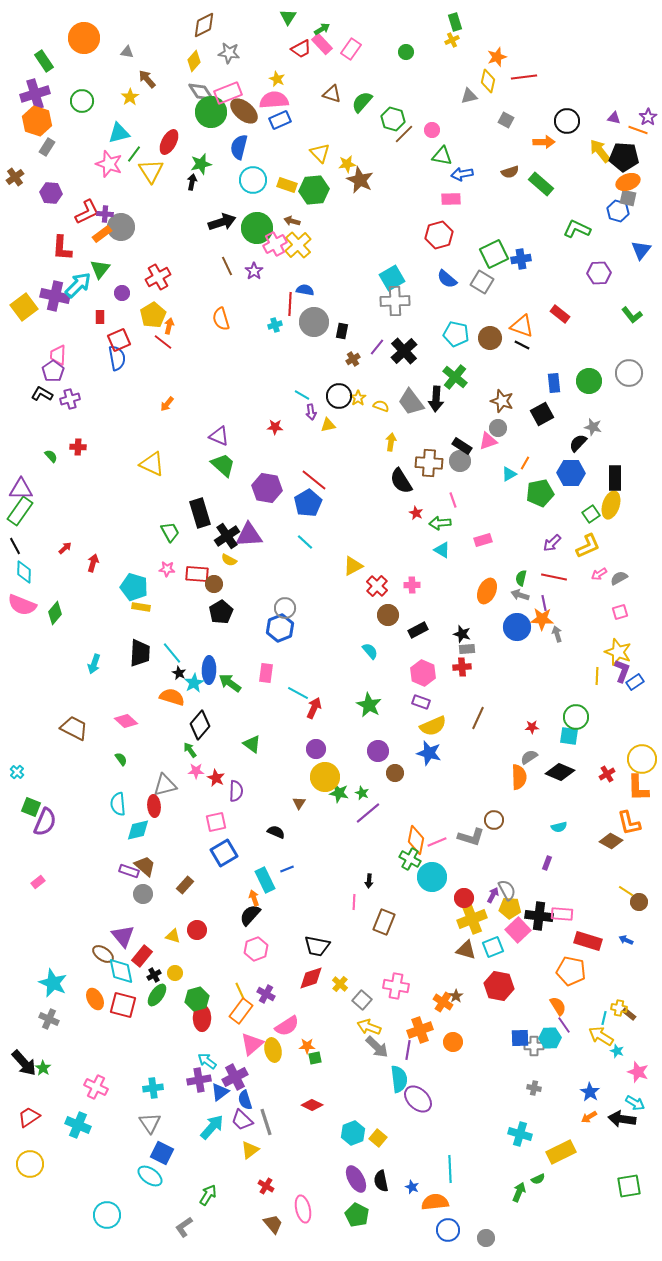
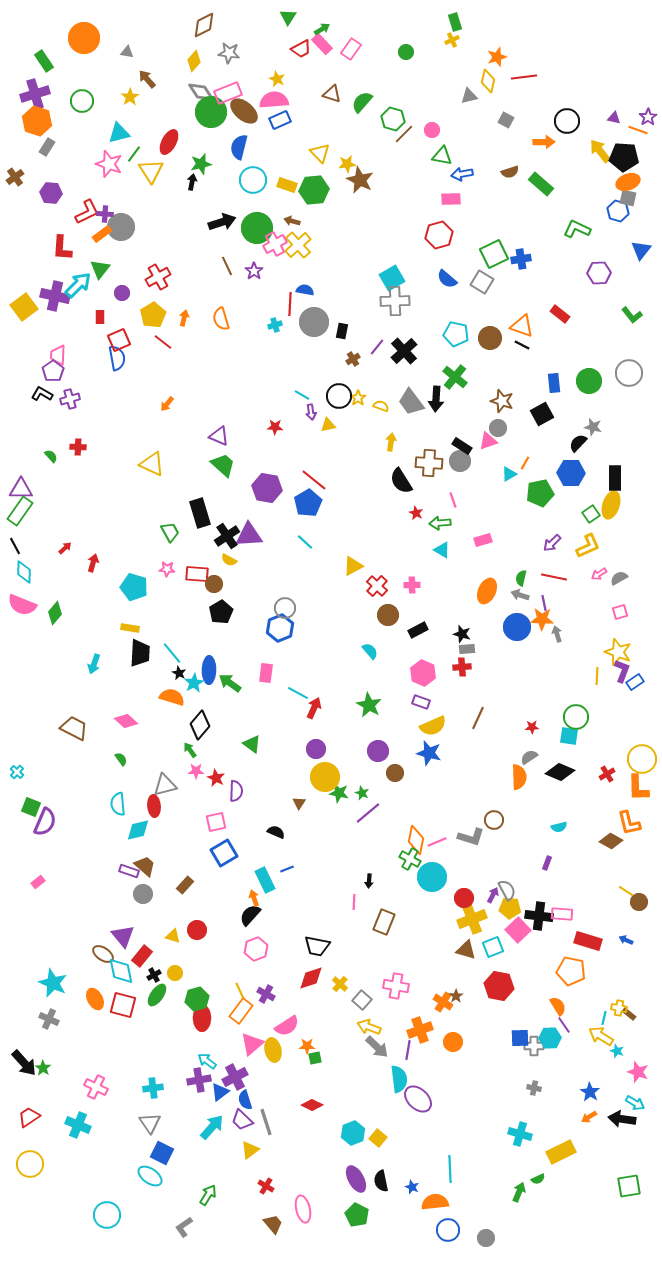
orange arrow at (169, 326): moved 15 px right, 8 px up
yellow rectangle at (141, 607): moved 11 px left, 21 px down
